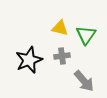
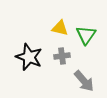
black star: moved 3 px up; rotated 28 degrees counterclockwise
